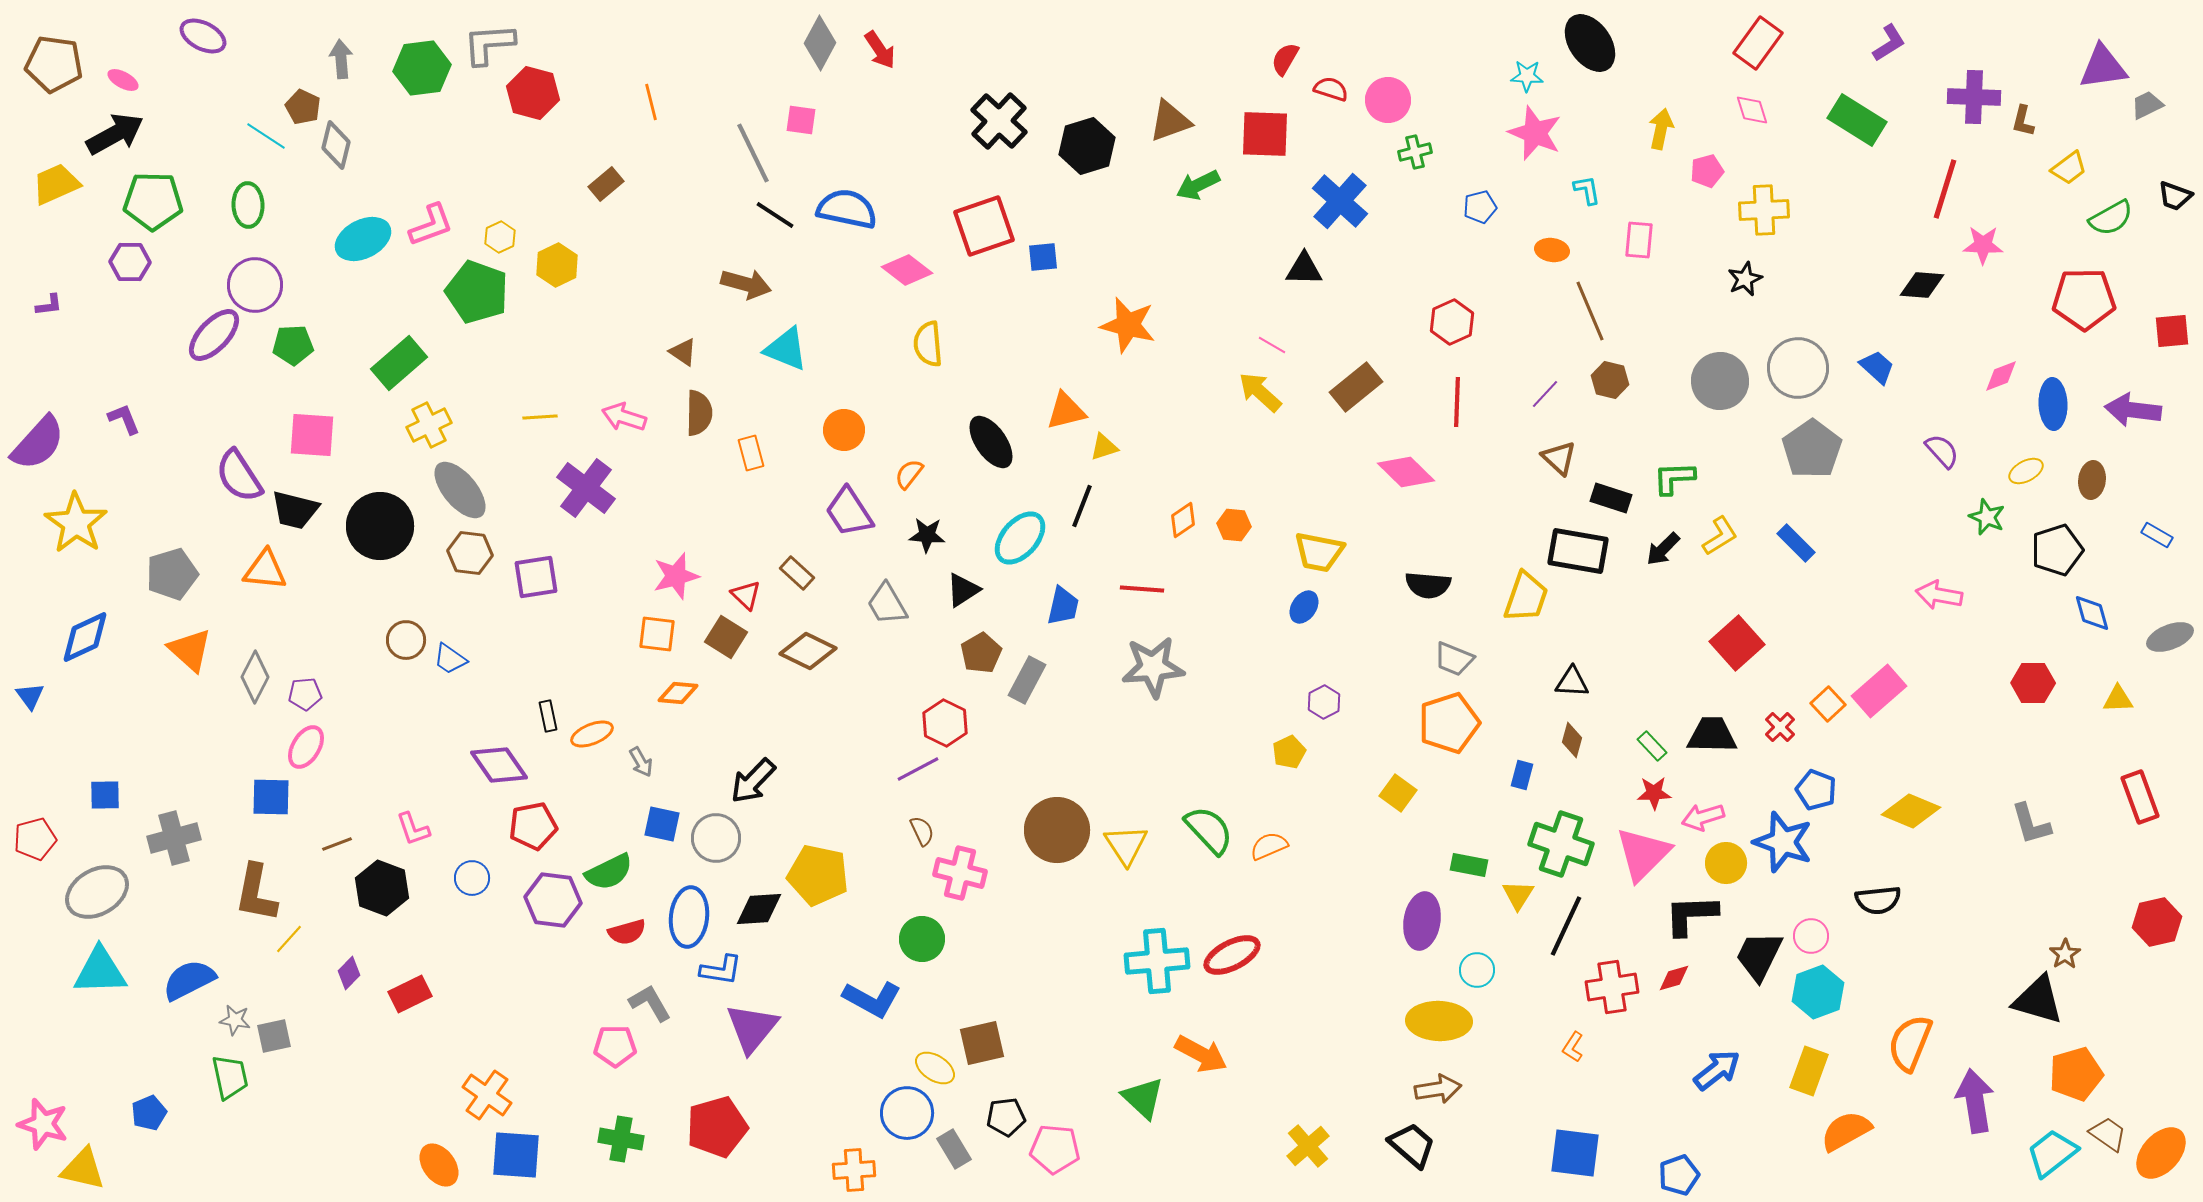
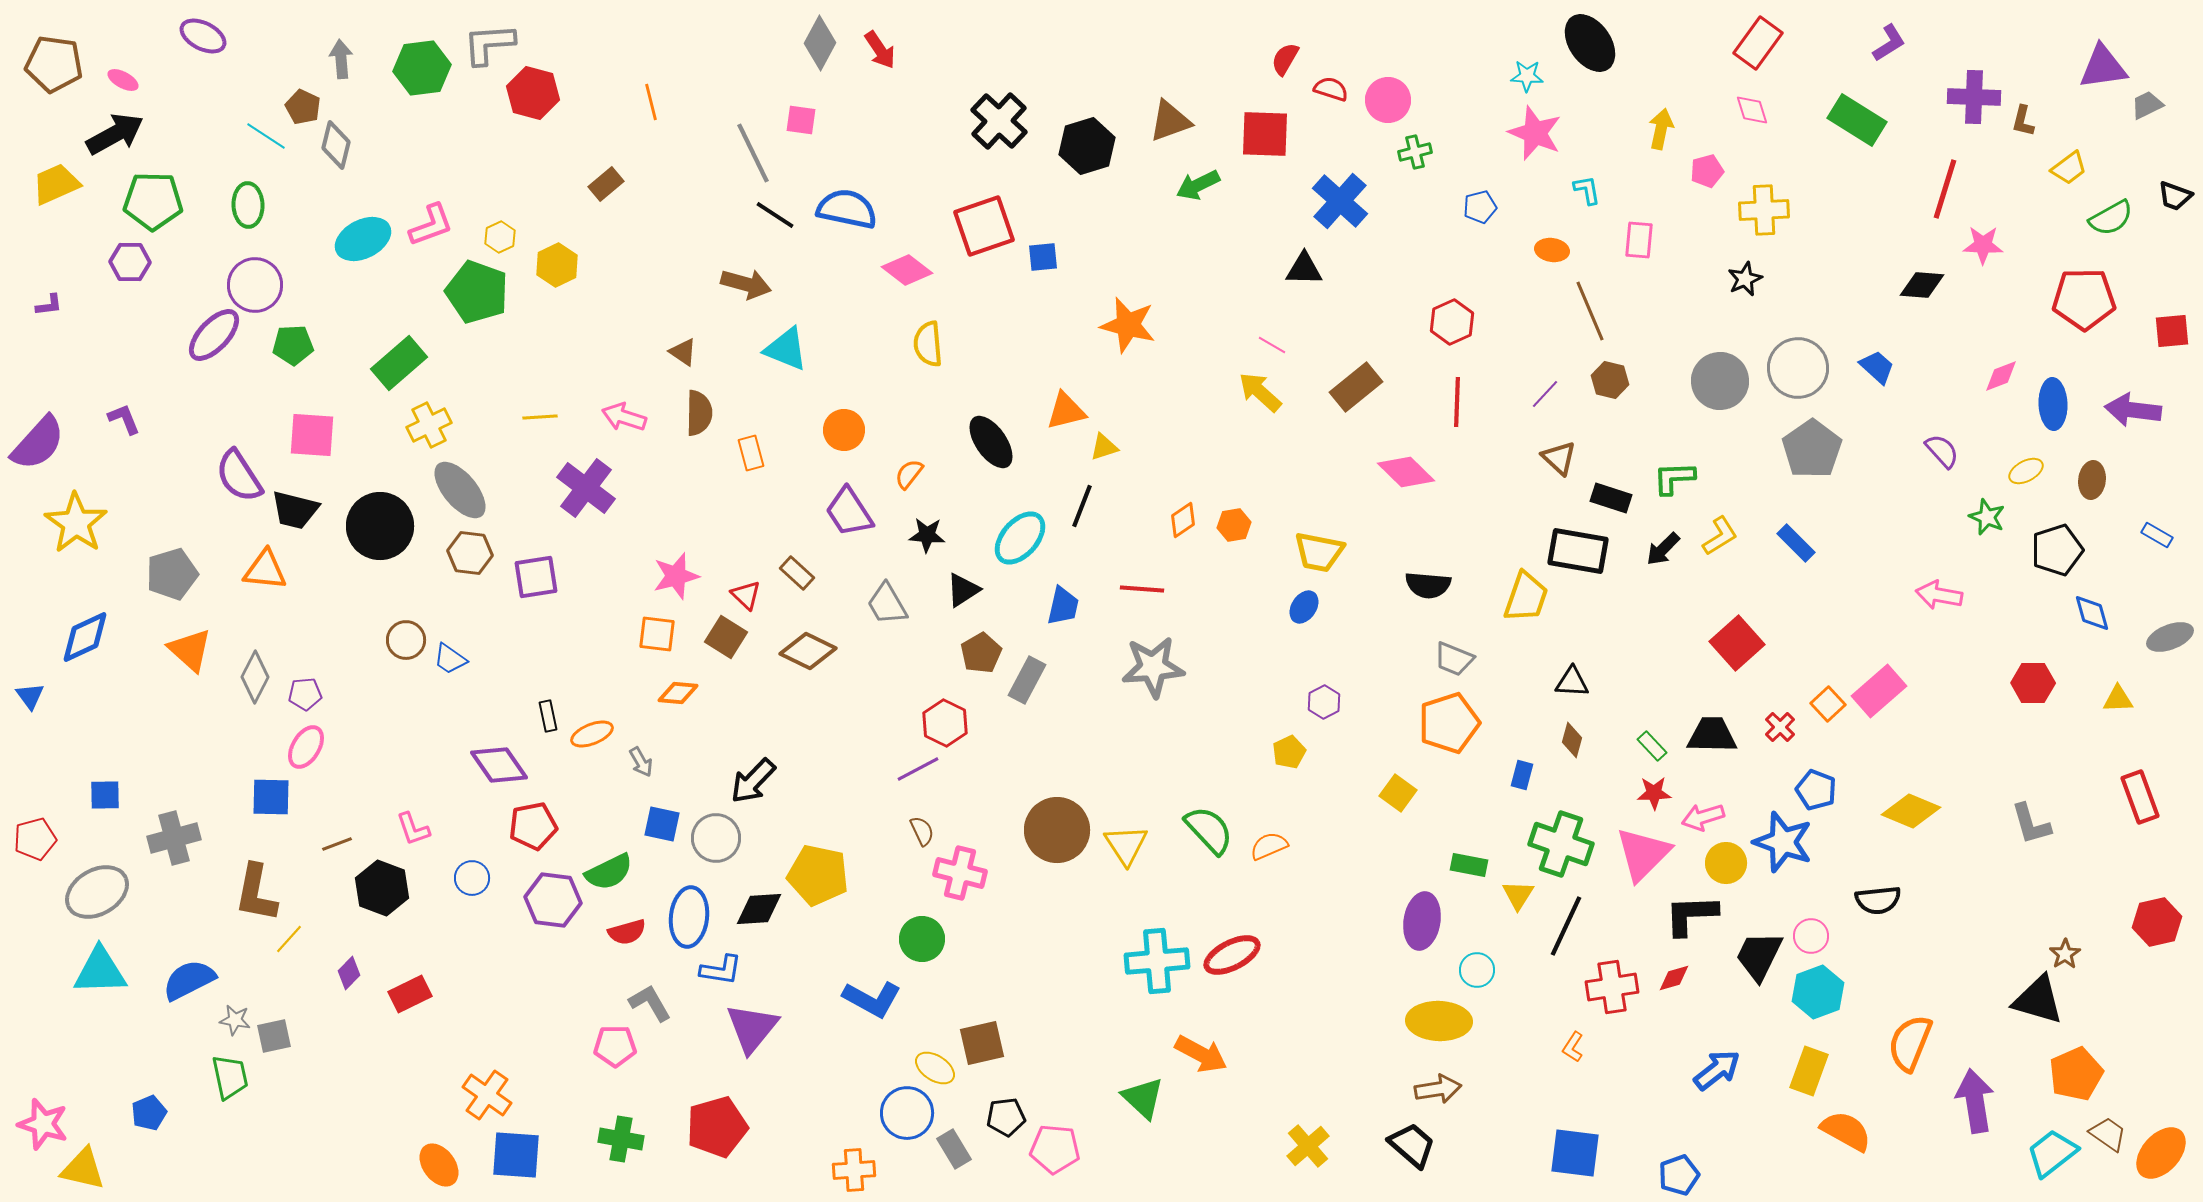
orange hexagon at (1234, 525): rotated 16 degrees counterclockwise
orange pentagon at (2076, 1074): rotated 8 degrees counterclockwise
orange semicircle at (1846, 1131): rotated 58 degrees clockwise
